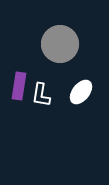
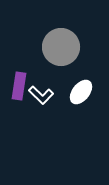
gray circle: moved 1 px right, 3 px down
white L-shape: rotated 55 degrees counterclockwise
